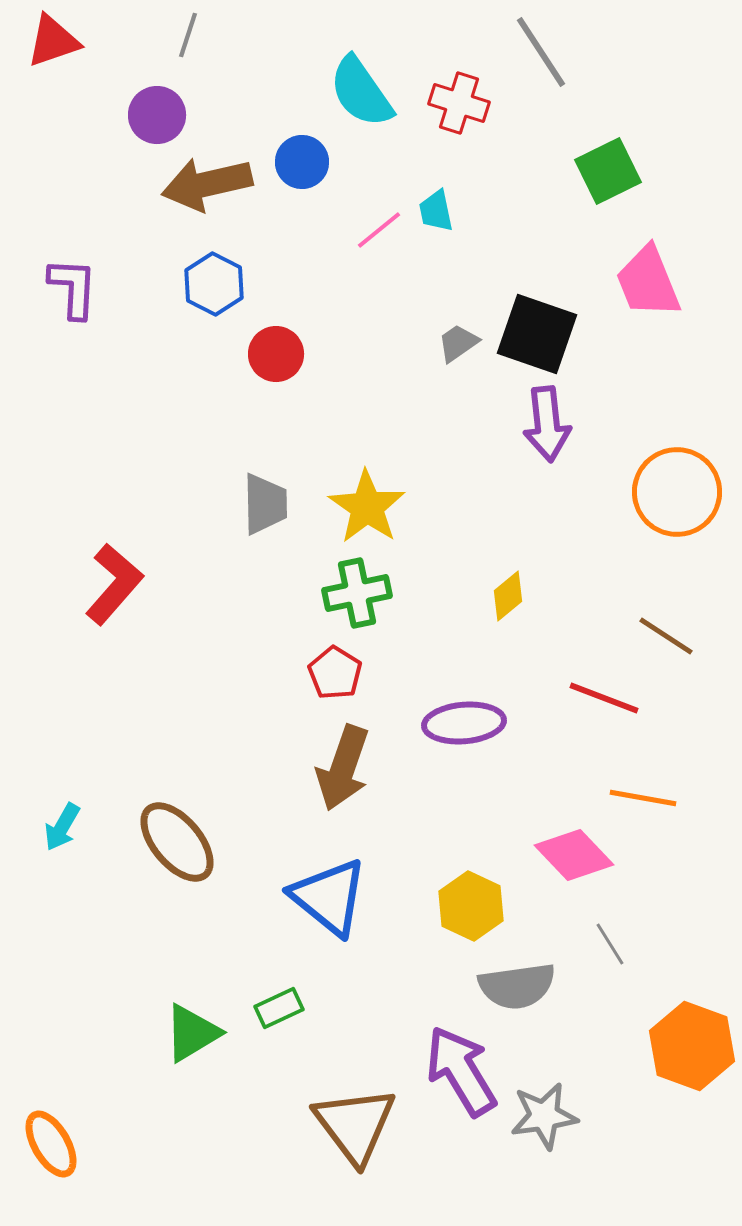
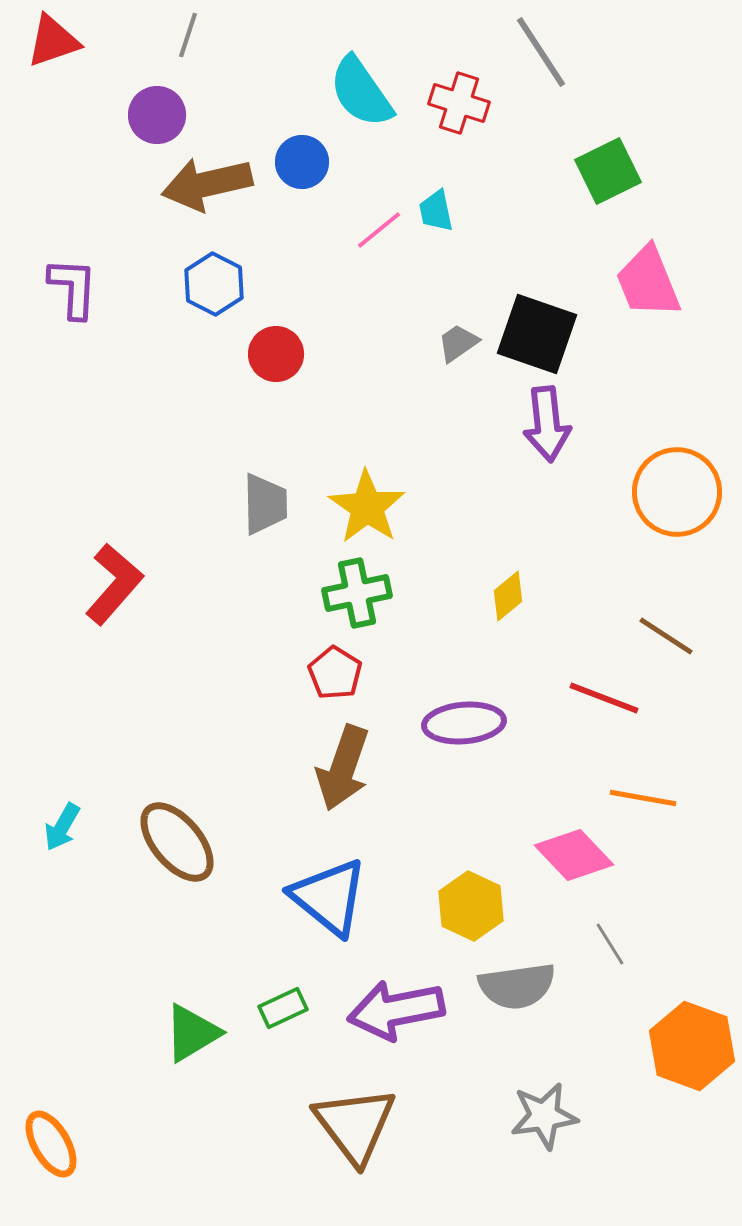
green rectangle at (279, 1008): moved 4 px right
purple arrow at (461, 1071): moved 65 px left, 61 px up; rotated 70 degrees counterclockwise
